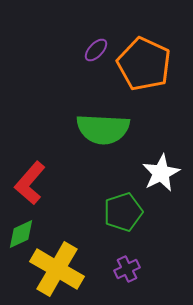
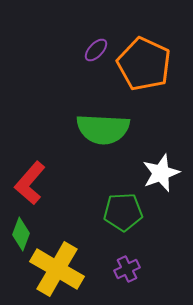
white star: rotated 6 degrees clockwise
green pentagon: rotated 15 degrees clockwise
green diamond: rotated 44 degrees counterclockwise
